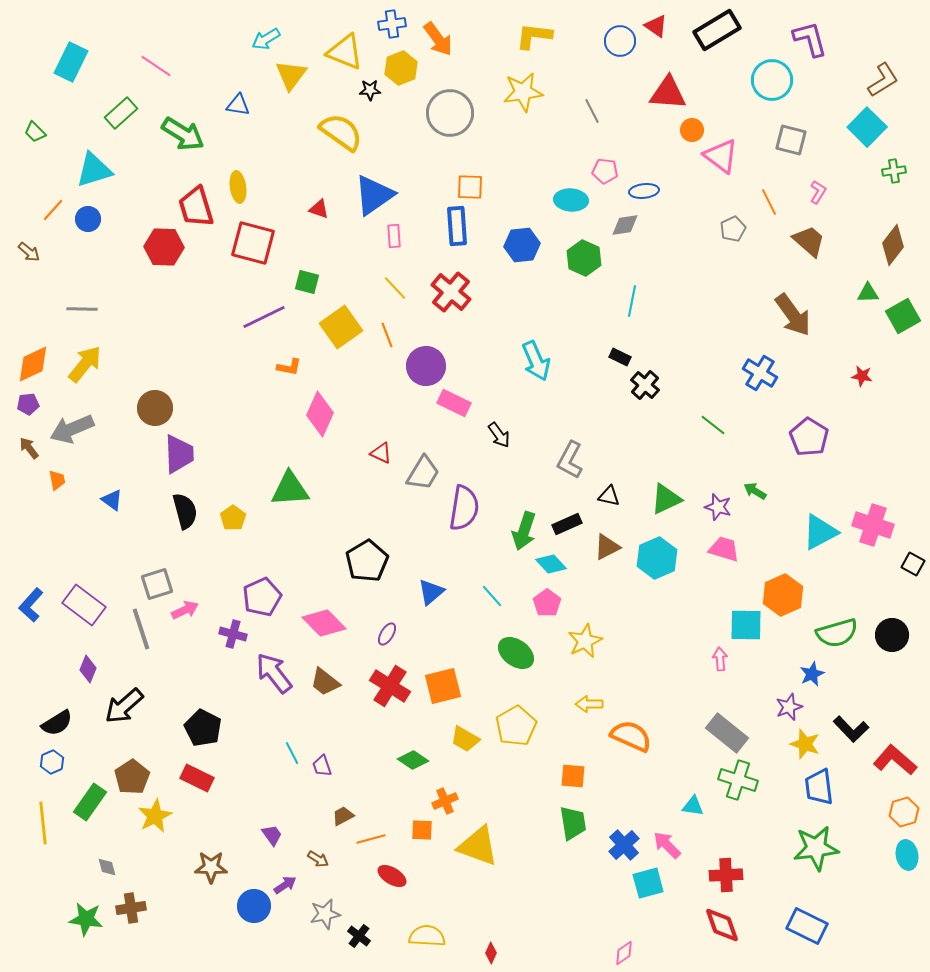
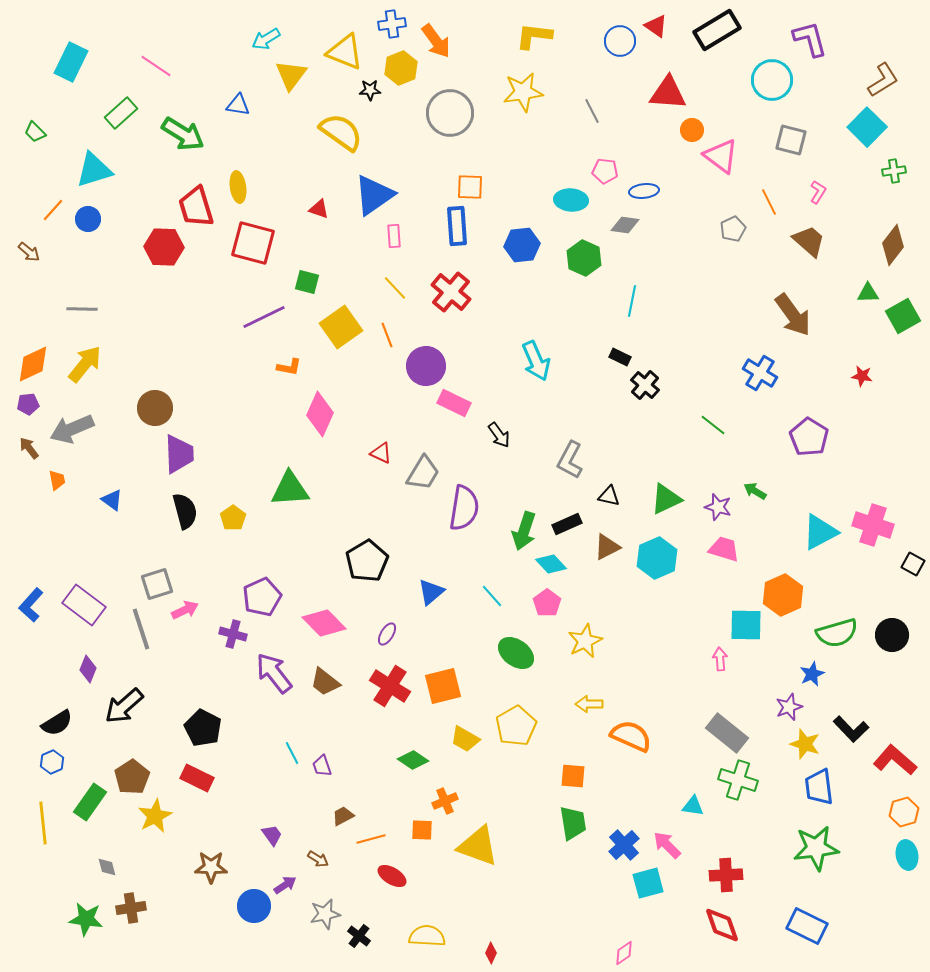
orange arrow at (438, 39): moved 2 px left, 2 px down
gray diamond at (625, 225): rotated 16 degrees clockwise
